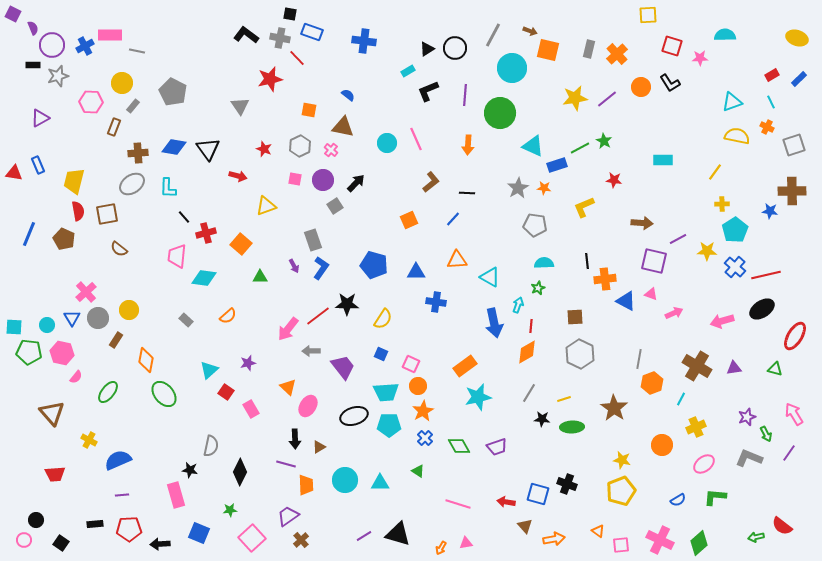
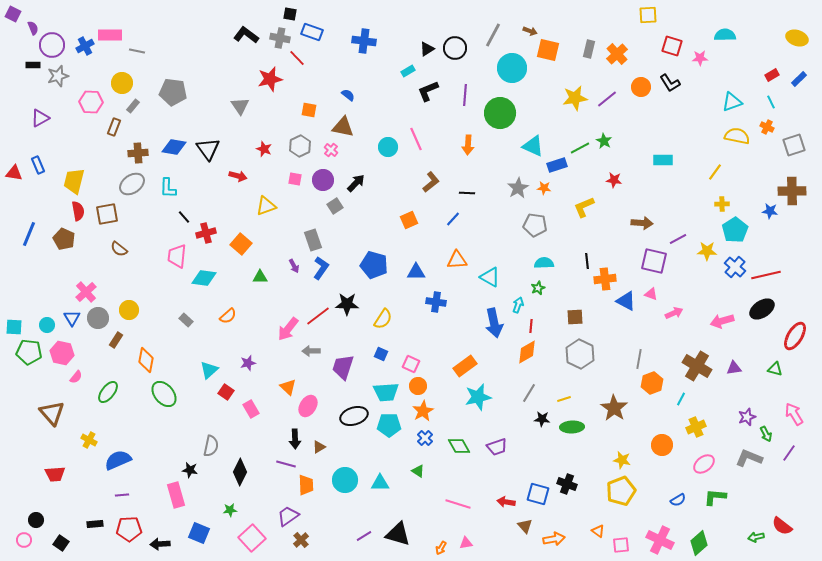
gray pentagon at (173, 92): rotated 20 degrees counterclockwise
cyan circle at (387, 143): moved 1 px right, 4 px down
purple trapezoid at (343, 367): rotated 124 degrees counterclockwise
